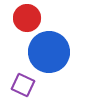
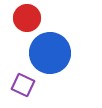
blue circle: moved 1 px right, 1 px down
